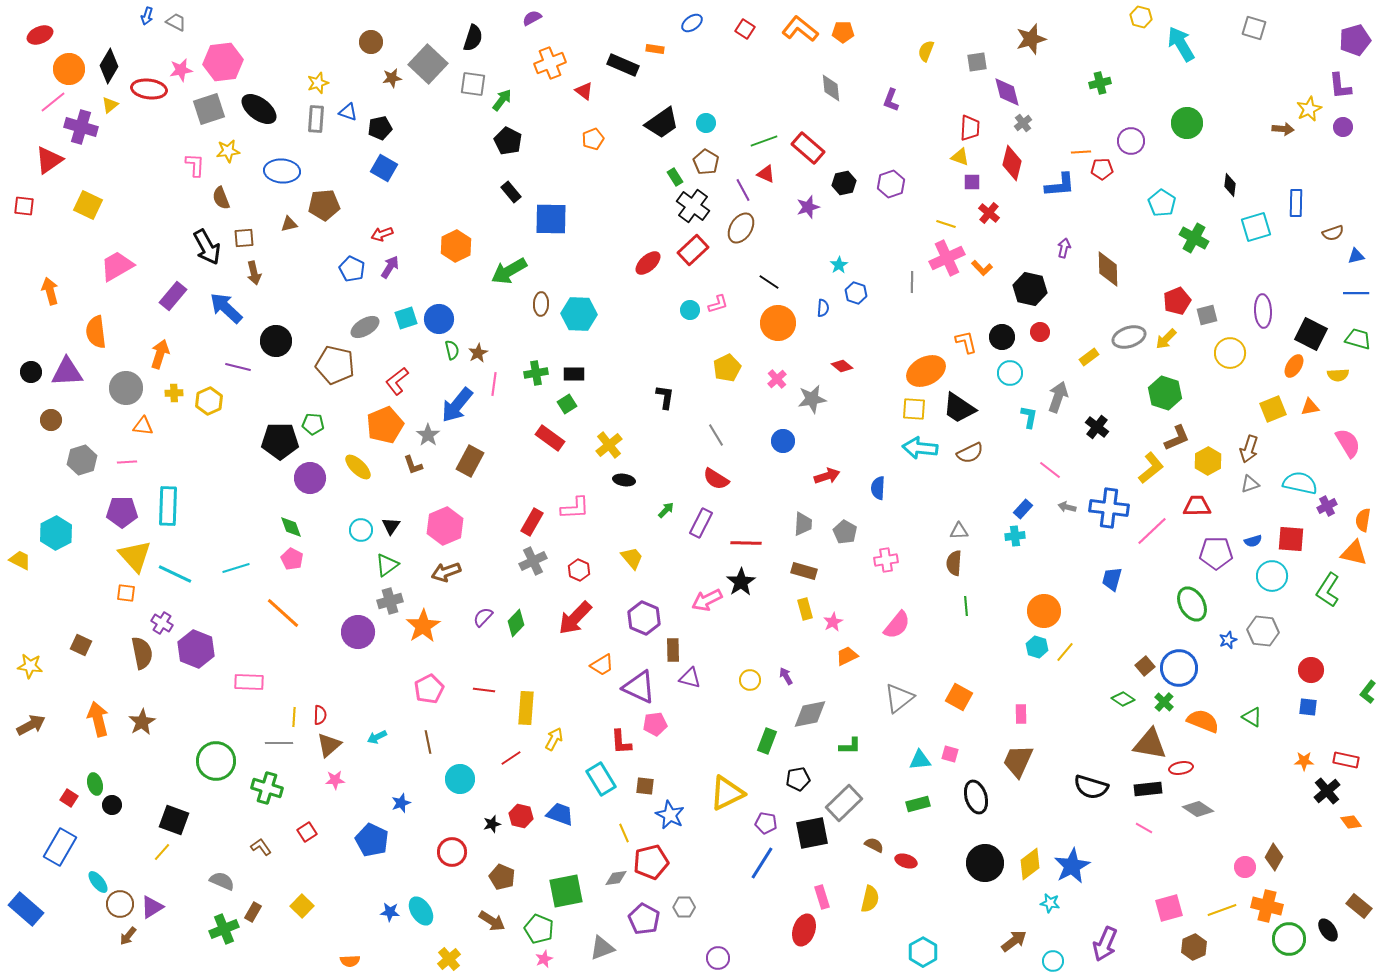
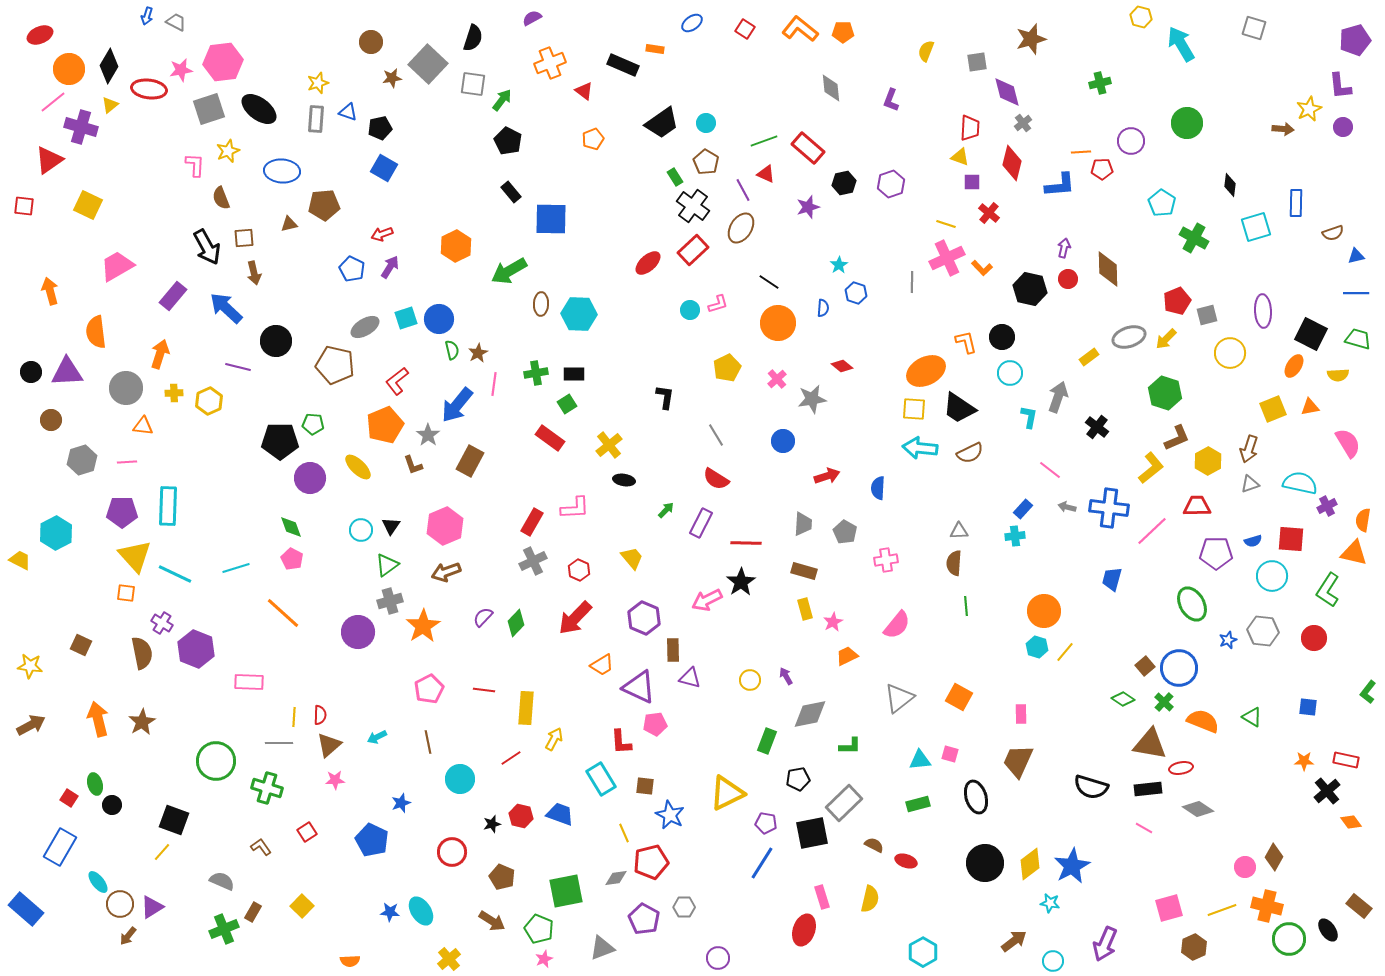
yellow star at (228, 151): rotated 15 degrees counterclockwise
red circle at (1040, 332): moved 28 px right, 53 px up
red circle at (1311, 670): moved 3 px right, 32 px up
